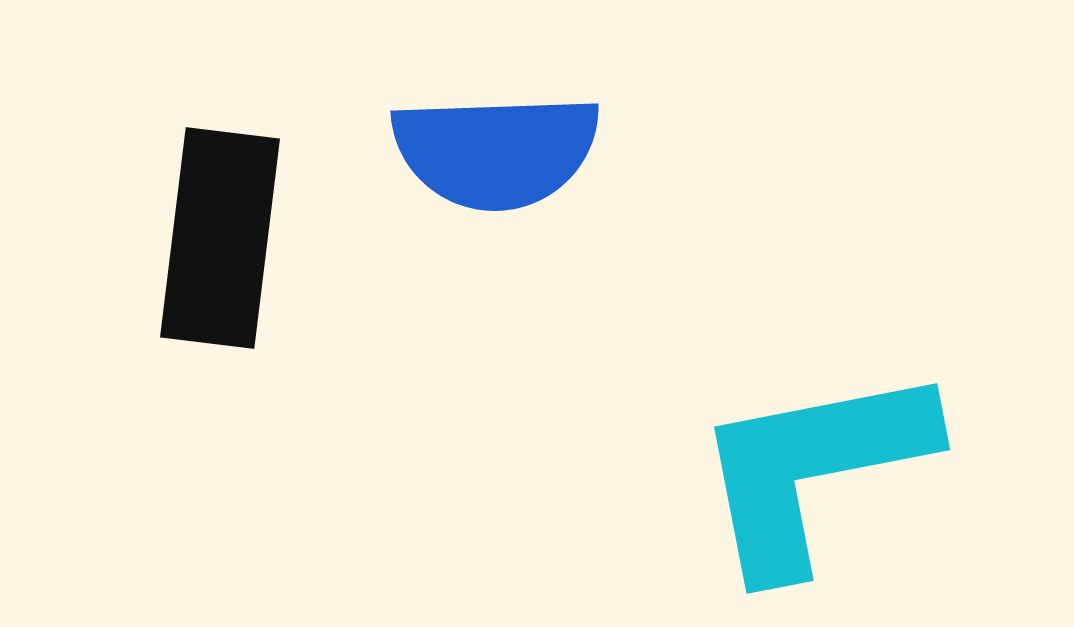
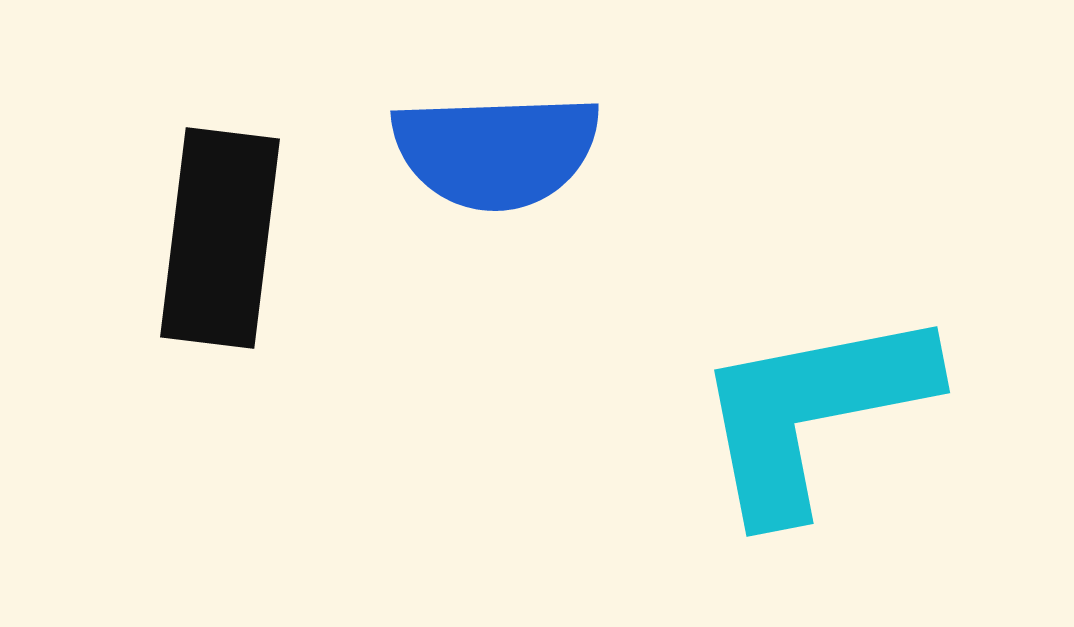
cyan L-shape: moved 57 px up
